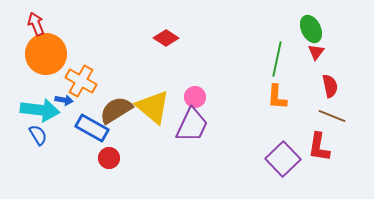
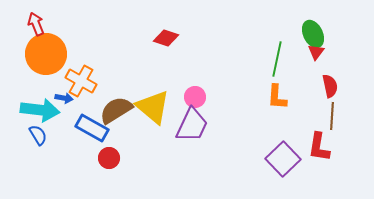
green ellipse: moved 2 px right, 5 px down
red diamond: rotated 15 degrees counterclockwise
blue arrow: moved 2 px up
brown line: rotated 72 degrees clockwise
